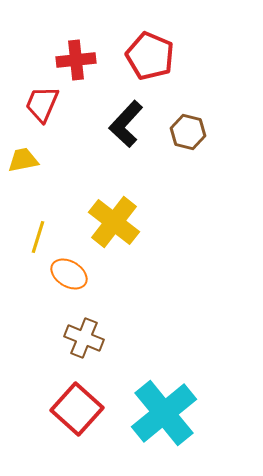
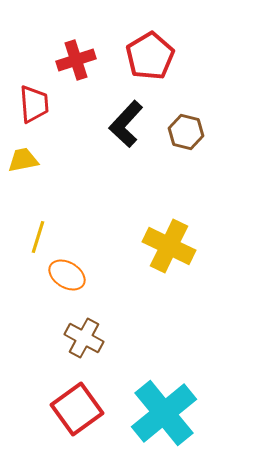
red pentagon: rotated 18 degrees clockwise
red cross: rotated 12 degrees counterclockwise
red trapezoid: moved 8 px left; rotated 153 degrees clockwise
brown hexagon: moved 2 px left
yellow cross: moved 55 px right, 24 px down; rotated 12 degrees counterclockwise
orange ellipse: moved 2 px left, 1 px down
brown cross: rotated 6 degrees clockwise
red square: rotated 12 degrees clockwise
